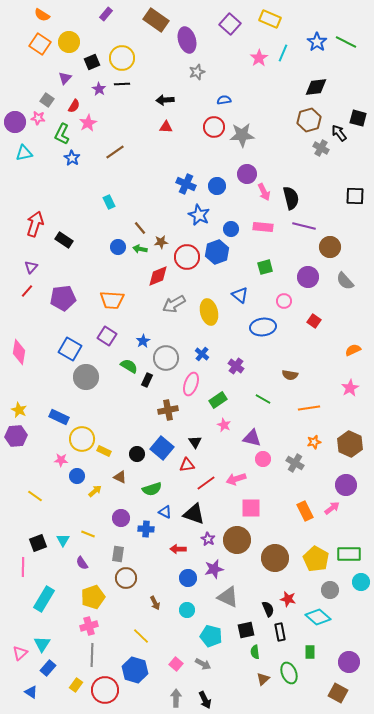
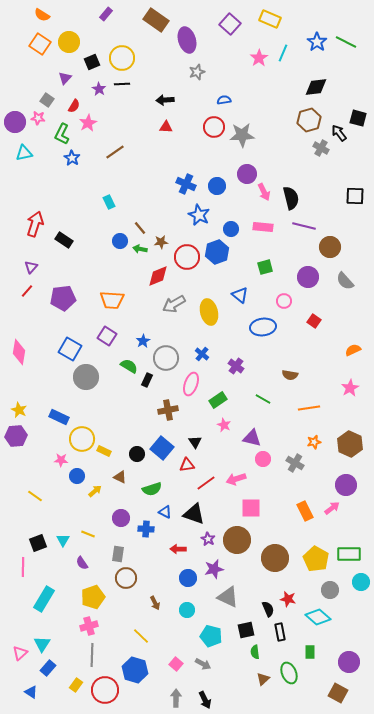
blue circle at (118, 247): moved 2 px right, 6 px up
